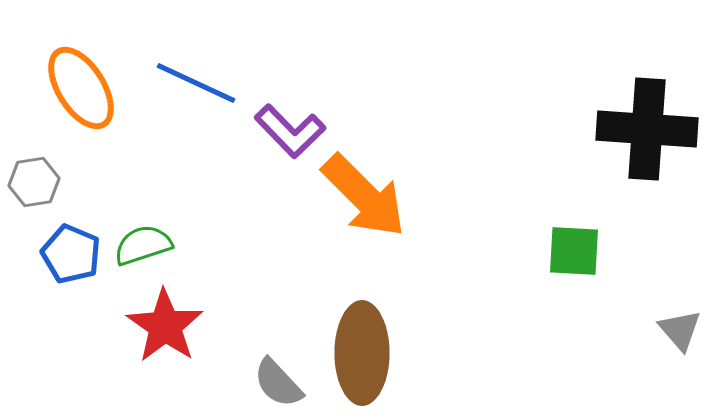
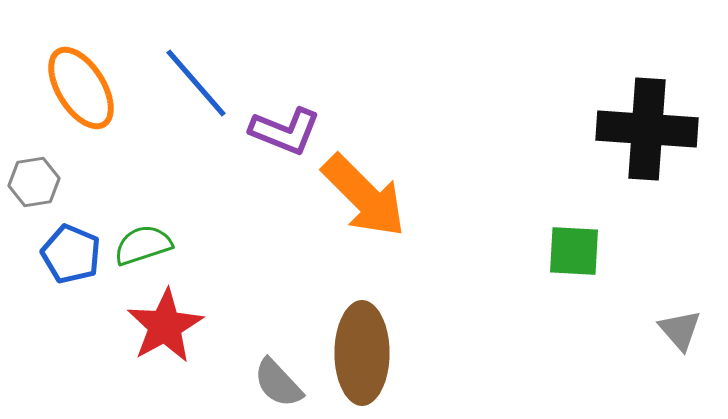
blue line: rotated 24 degrees clockwise
purple L-shape: moved 5 px left; rotated 24 degrees counterclockwise
red star: rotated 8 degrees clockwise
